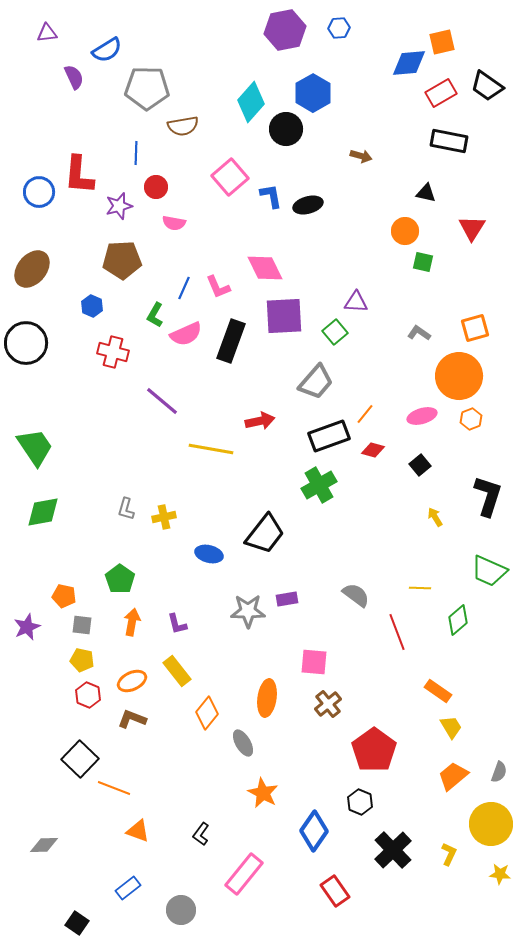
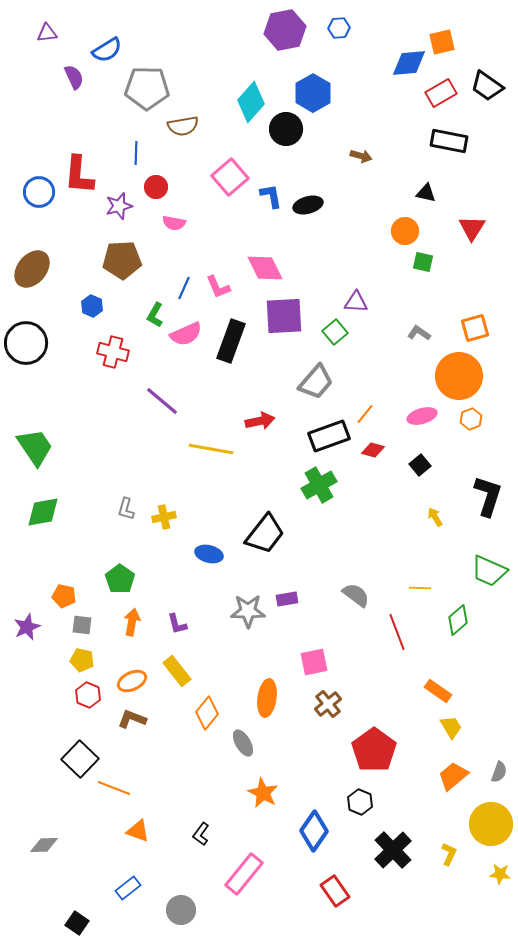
pink square at (314, 662): rotated 16 degrees counterclockwise
